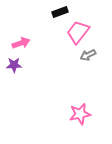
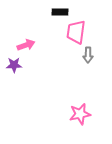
black rectangle: rotated 21 degrees clockwise
pink trapezoid: moved 2 px left; rotated 30 degrees counterclockwise
pink arrow: moved 5 px right, 2 px down
gray arrow: rotated 63 degrees counterclockwise
